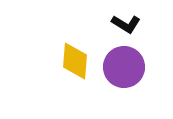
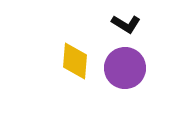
purple circle: moved 1 px right, 1 px down
